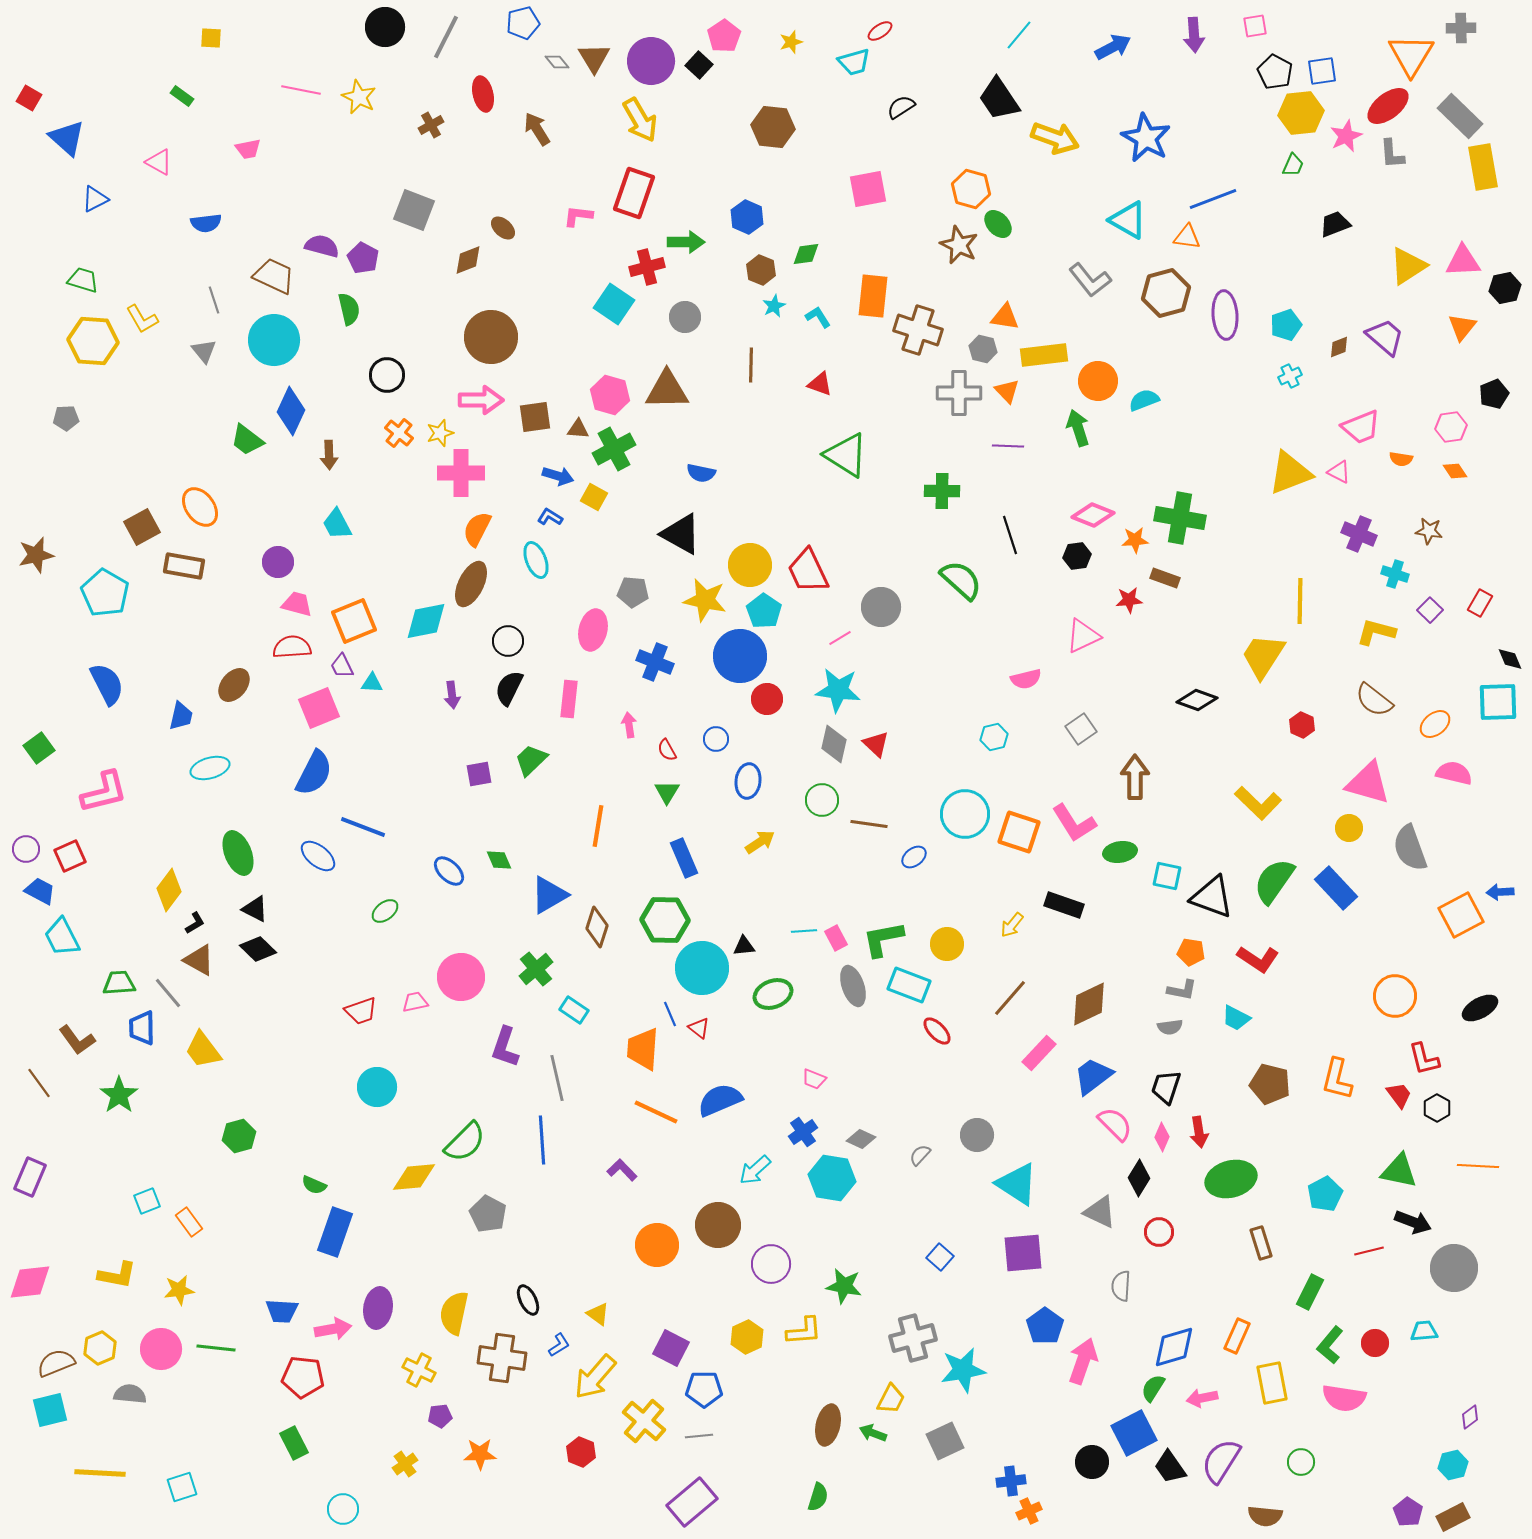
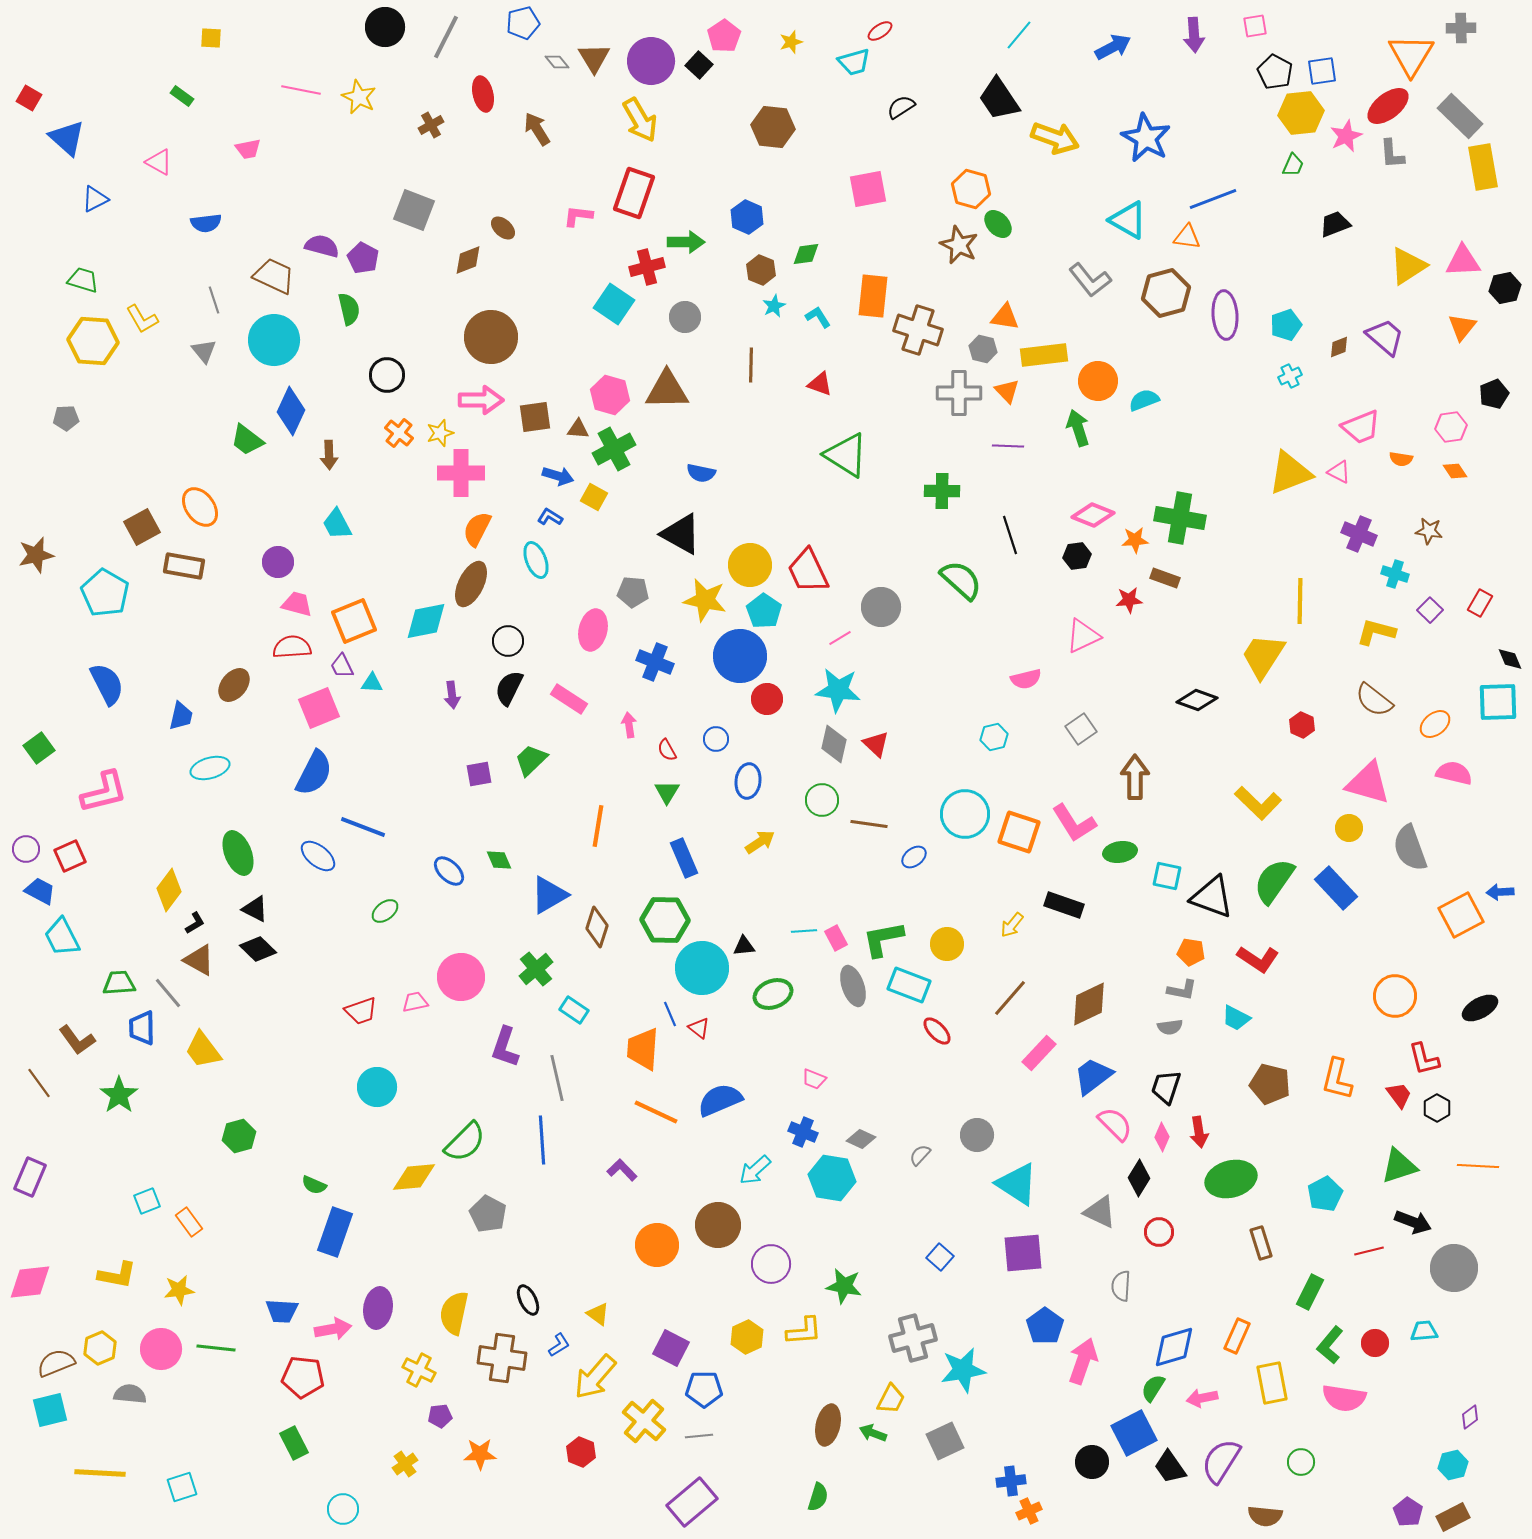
pink rectangle at (569, 699): rotated 63 degrees counterclockwise
blue cross at (803, 1132): rotated 32 degrees counterclockwise
green triangle at (1399, 1171): moved 5 px up; rotated 30 degrees counterclockwise
